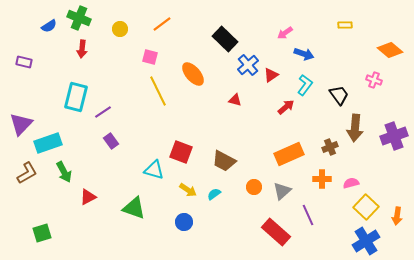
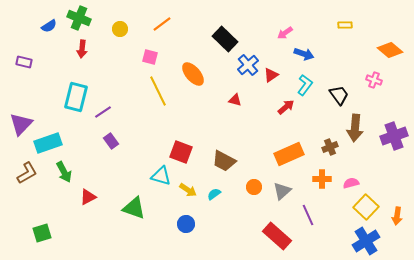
cyan triangle at (154, 170): moved 7 px right, 6 px down
blue circle at (184, 222): moved 2 px right, 2 px down
red rectangle at (276, 232): moved 1 px right, 4 px down
